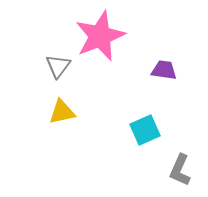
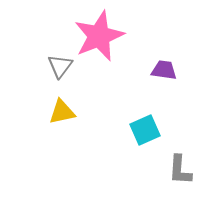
pink star: moved 1 px left
gray triangle: moved 2 px right
gray L-shape: rotated 20 degrees counterclockwise
